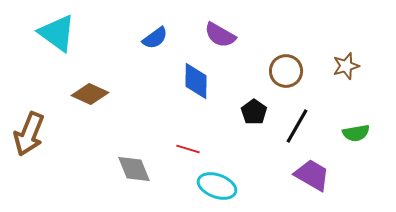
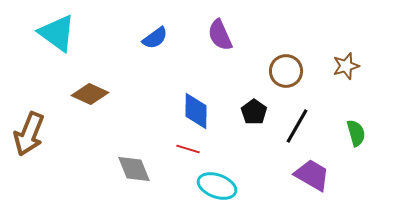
purple semicircle: rotated 36 degrees clockwise
blue diamond: moved 30 px down
green semicircle: rotated 96 degrees counterclockwise
